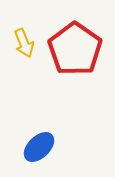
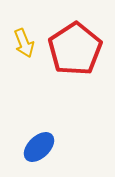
red pentagon: rotated 4 degrees clockwise
